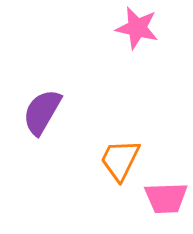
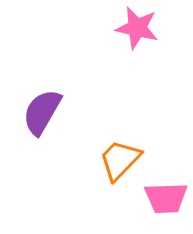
orange trapezoid: rotated 18 degrees clockwise
